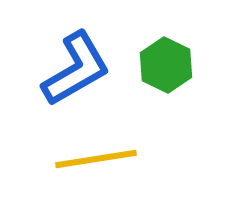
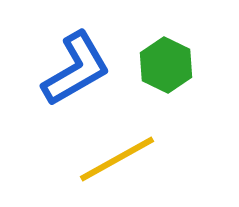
yellow line: moved 21 px right; rotated 20 degrees counterclockwise
